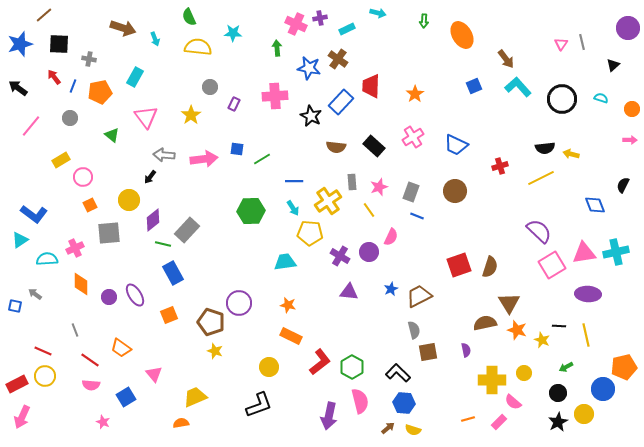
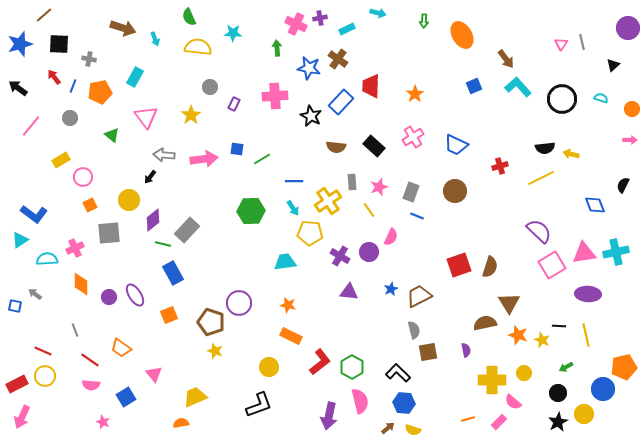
orange star at (517, 330): moved 1 px right, 5 px down
